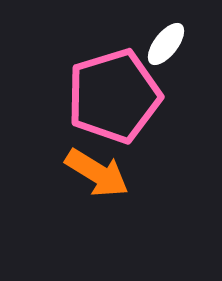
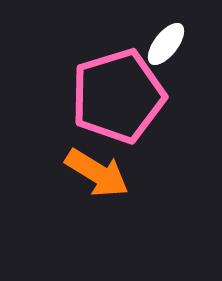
pink pentagon: moved 4 px right
